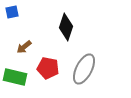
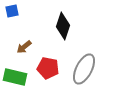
blue square: moved 1 px up
black diamond: moved 3 px left, 1 px up
